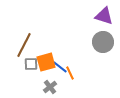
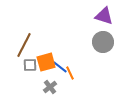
gray square: moved 1 px left, 1 px down
